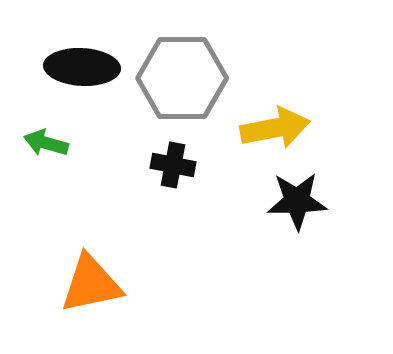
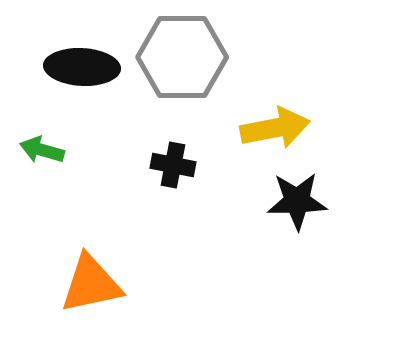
gray hexagon: moved 21 px up
green arrow: moved 4 px left, 7 px down
